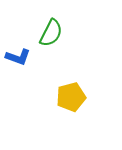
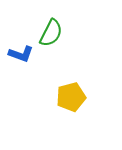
blue L-shape: moved 3 px right, 3 px up
